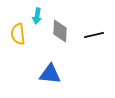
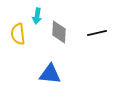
gray diamond: moved 1 px left, 1 px down
black line: moved 3 px right, 2 px up
